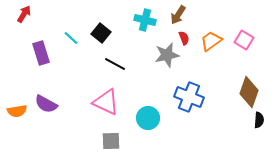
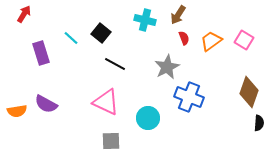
gray star: moved 12 px down; rotated 15 degrees counterclockwise
black semicircle: moved 3 px down
